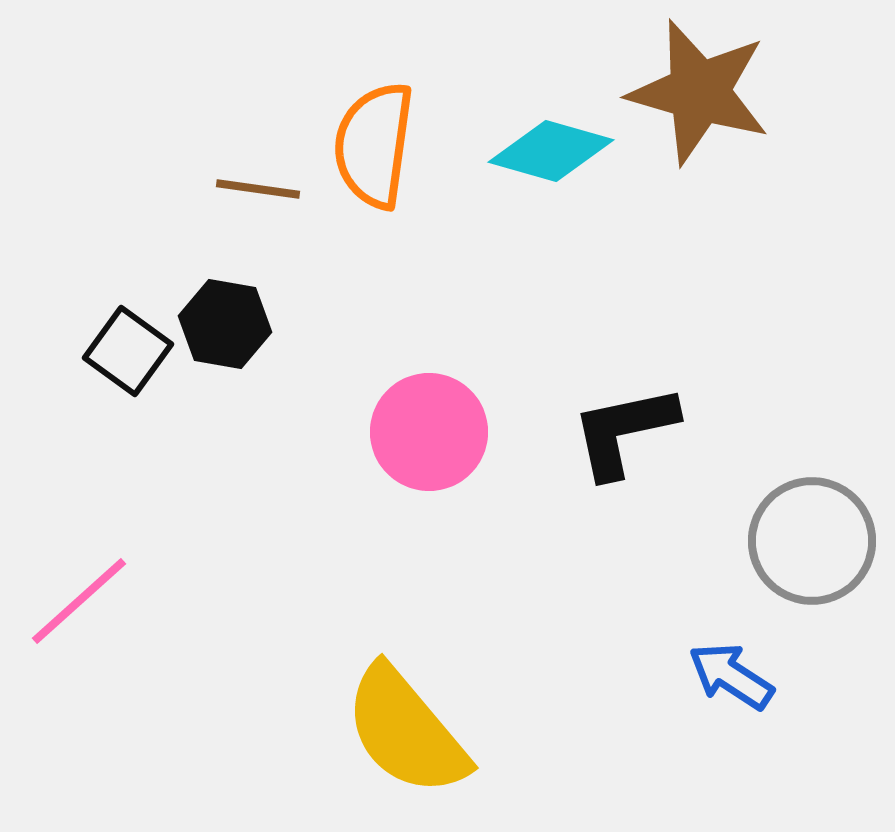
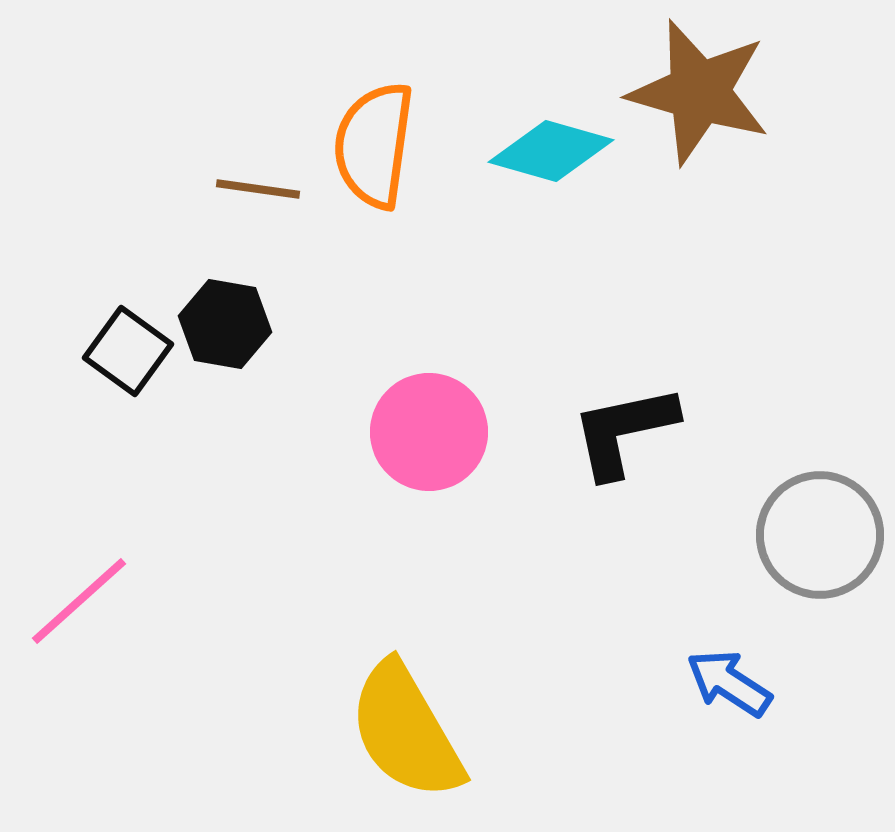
gray circle: moved 8 px right, 6 px up
blue arrow: moved 2 px left, 7 px down
yellow semicircle: rotated 10 degrees clockwise
